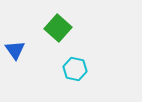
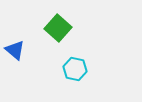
blue triangle: rotated 15 degrees counterclockwise
